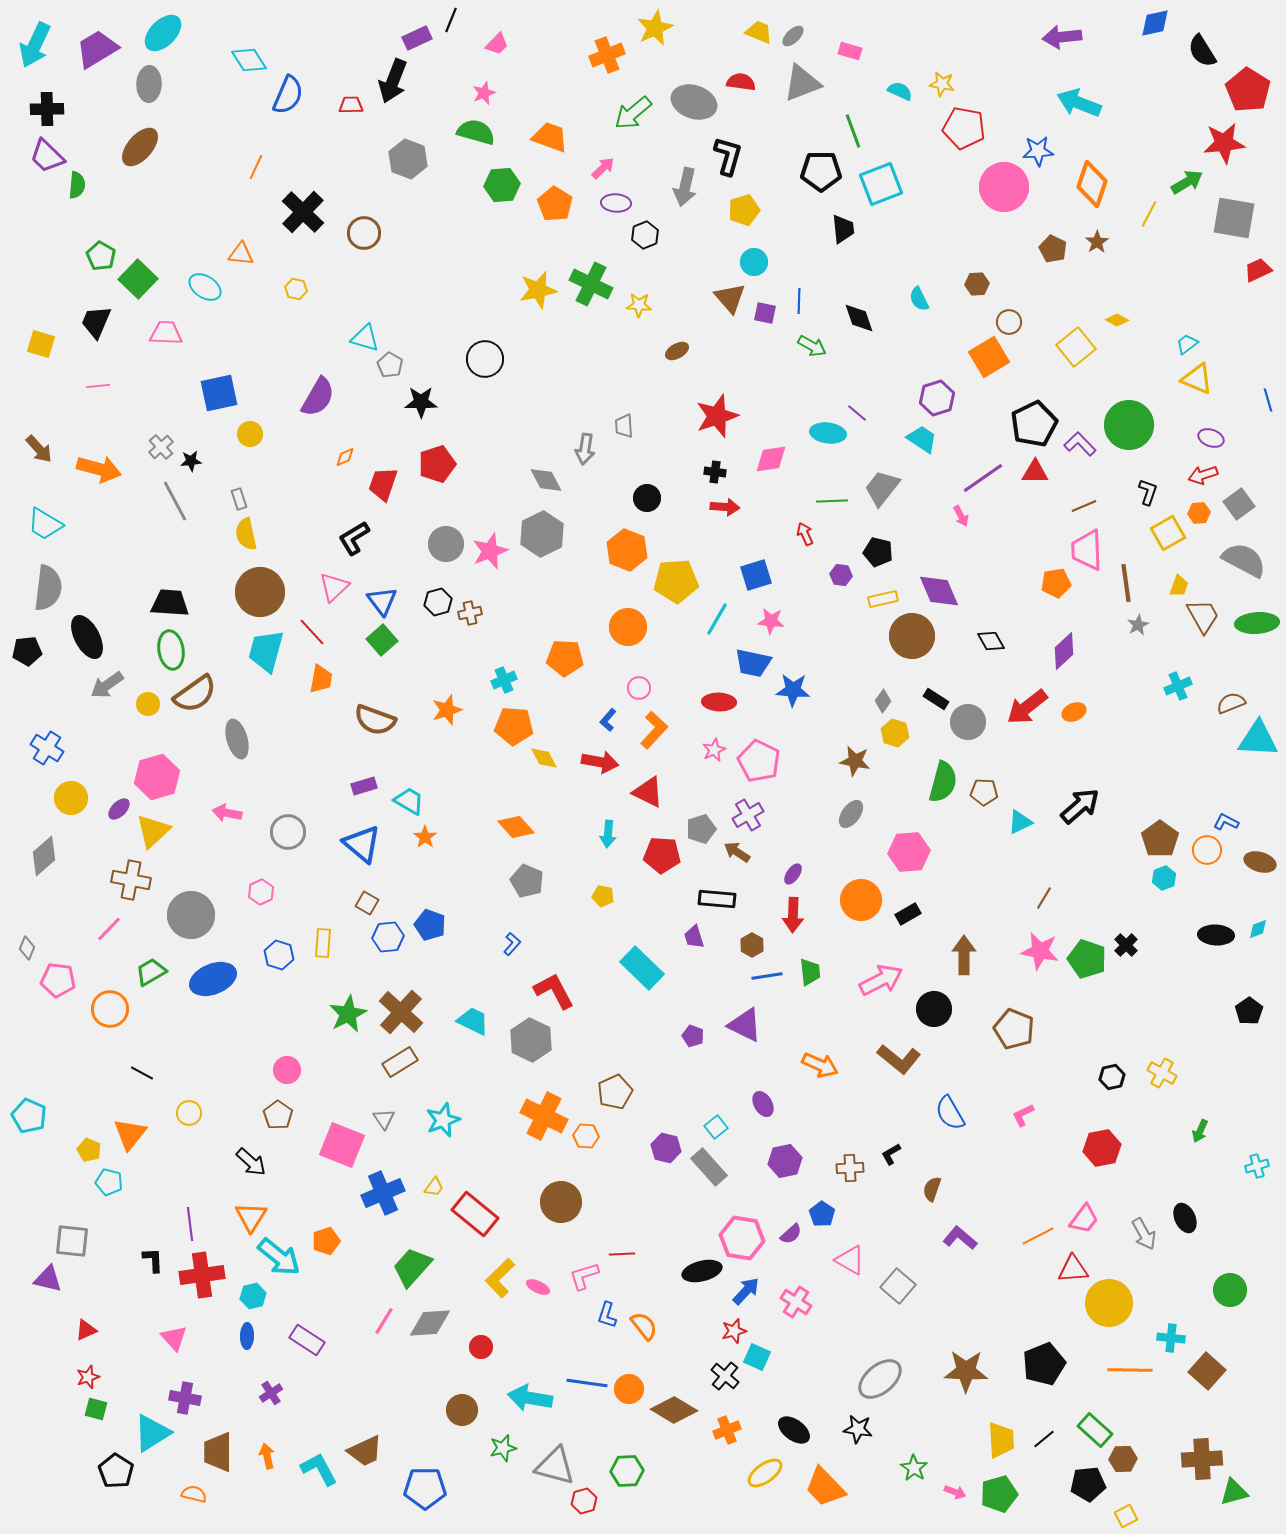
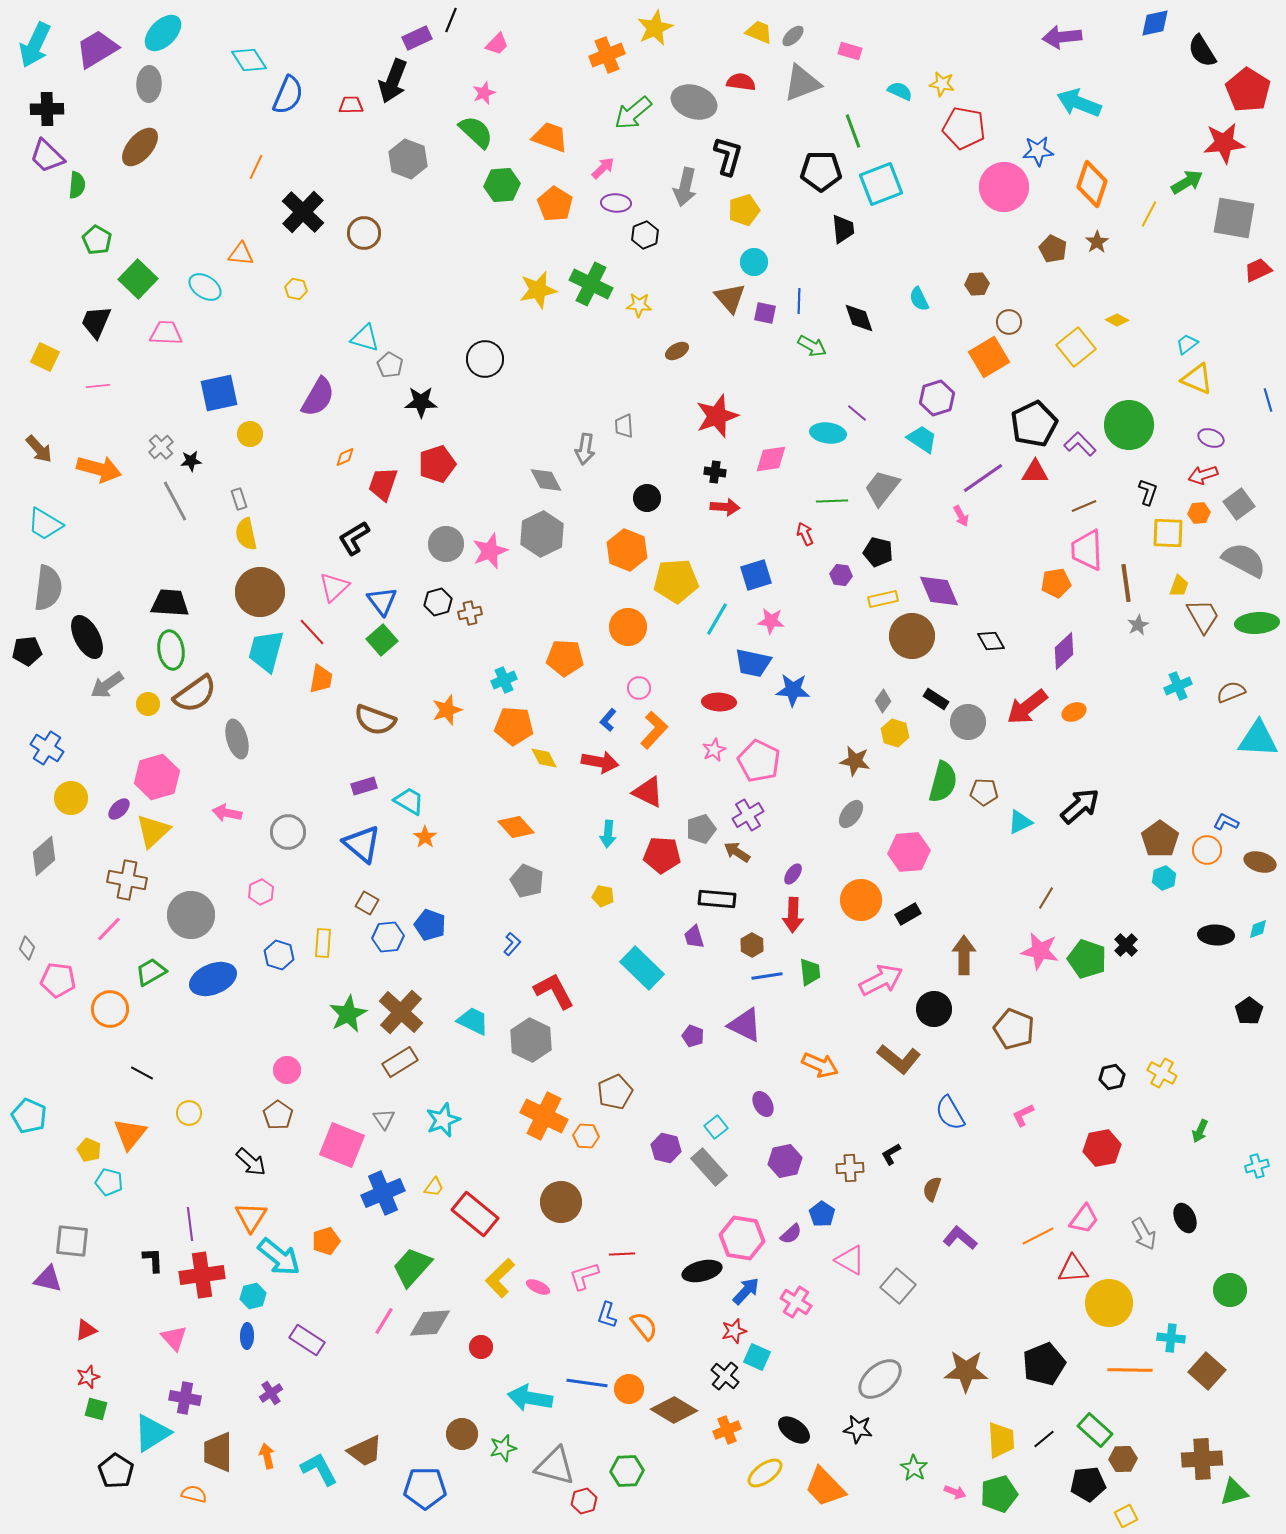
green semicircle at (476, 132): rotated 27 degrees clockwise
green pentagon at (101, 256): moved 4 px left, 16 px up
yellow square at (41, 344): moved 4 px right, 13 px down; rotated 8 degrees clockwise
yellow square at (1168, 533): rotated 32 degrees clockwise
brown semicircle at (1231, 703): moved 11 px up
brown cross at (131, 880): moved 4 px left
brown line at (1044, 898): moved 2 px right
brown circle at (462, 1410): moved 24 px down
